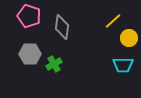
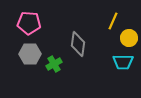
pink pentagon: moved 7 px down; rotated 15 degrees counterclockwise
yellow line: rotated 24 degrees counterclockwise
gray diamond: moved 16 px right, 17 px down
cyan trapezoid: moved 3 px up
